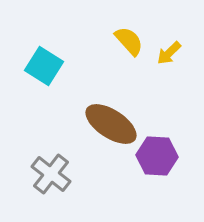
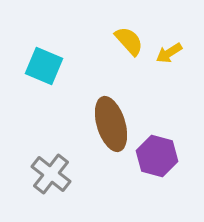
yellow arrow: rotated 12 degrees clockwise
cyan square: rotated 9 degrees counterclockwise
brown ellipse: rotated 40 degrees clockwise
purple hexagon: rotated 12 degrees clockwise
